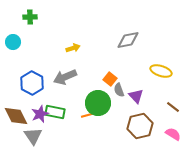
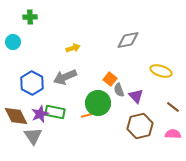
pink semicircle: rotated 28 degrees counterclockwise
